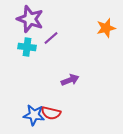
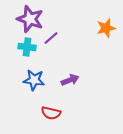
blue star: moved 35 px up
